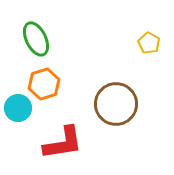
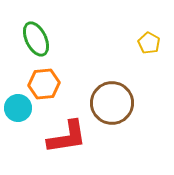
orange hexagon: rotated 12 degrees clockwise
brown circle: moved 4 px left, 1 px up
red L-shape: moved 4 px right, 6 px up
